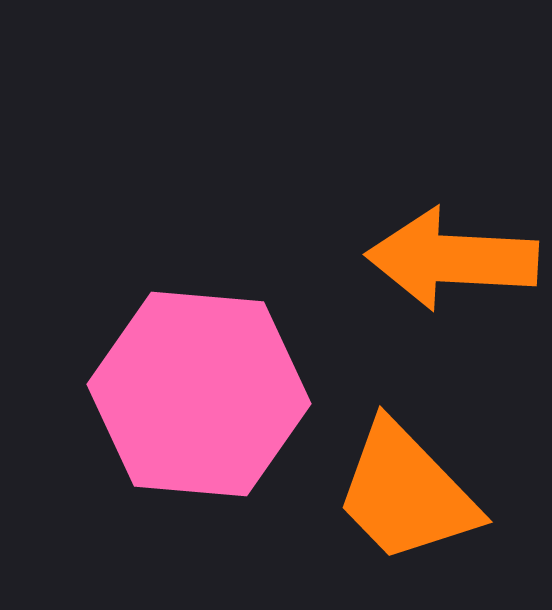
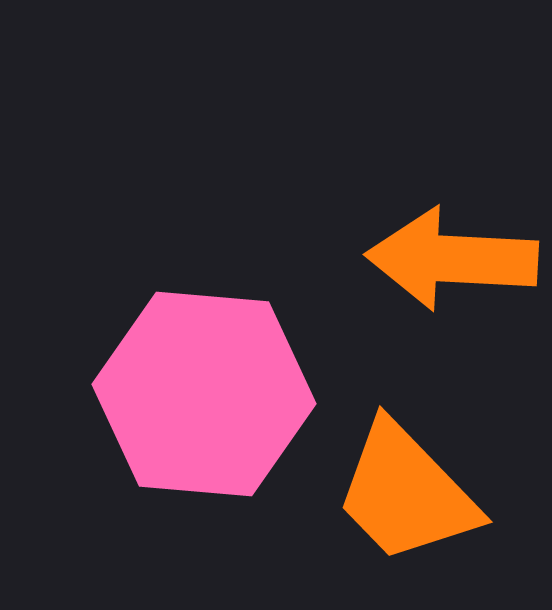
pink hexagon: moved 5 px right
